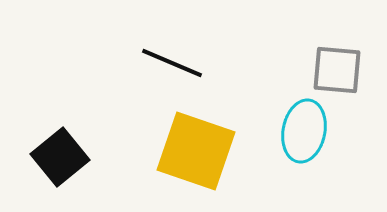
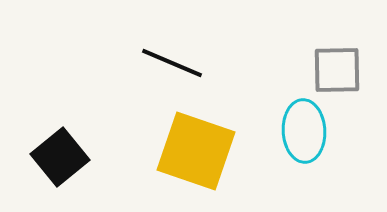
gray square: rotated 6 degrees counterclockwise
cyan ellipse: rotated 14 degrees counterclockwise
